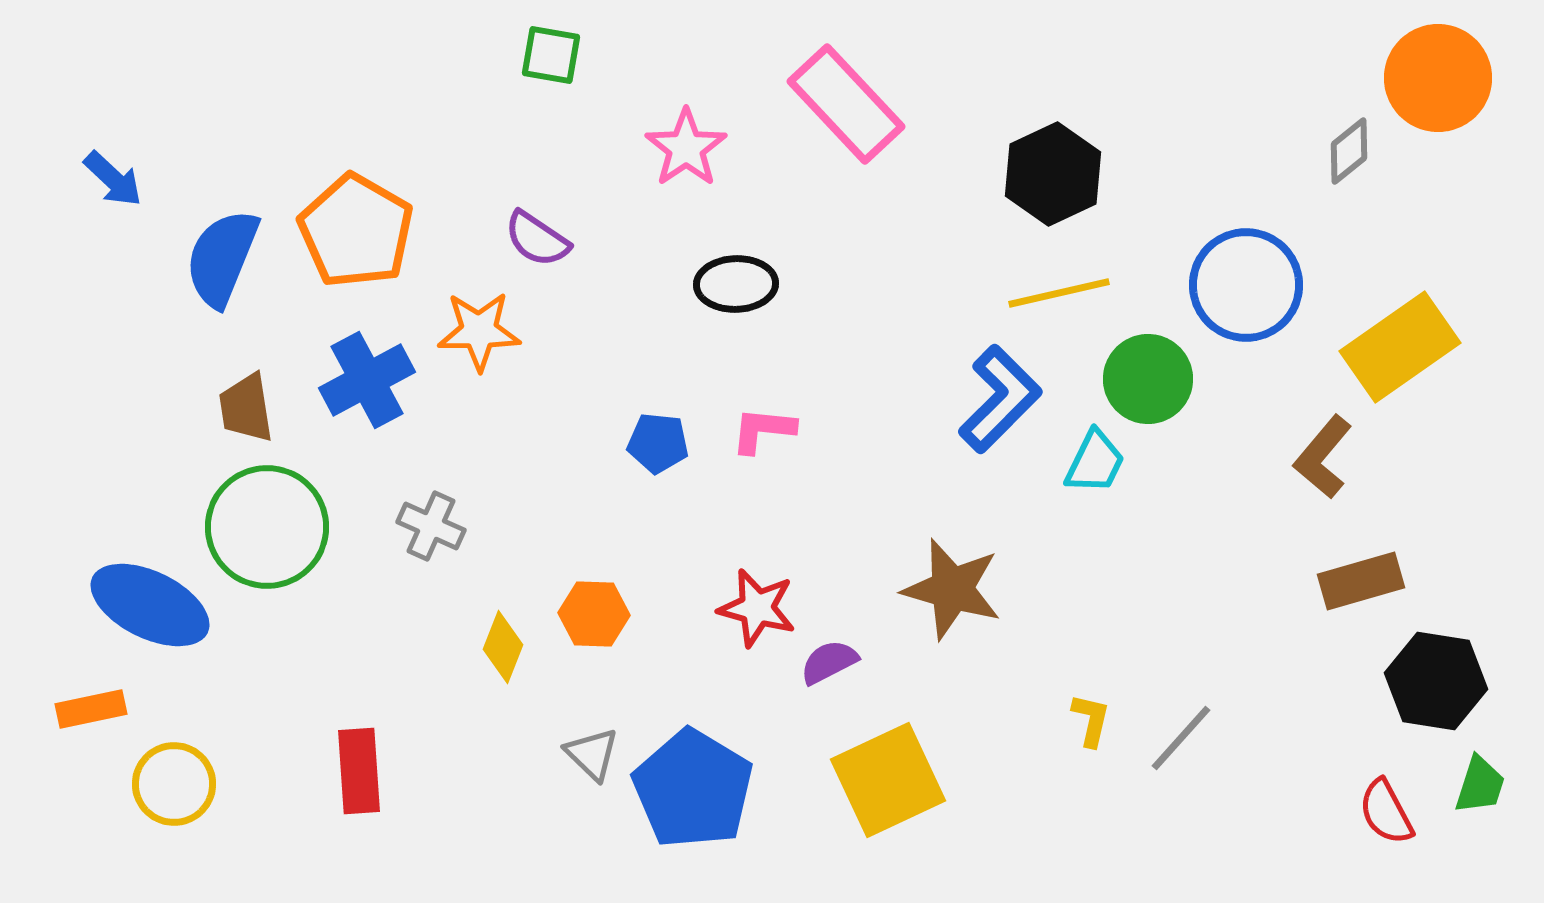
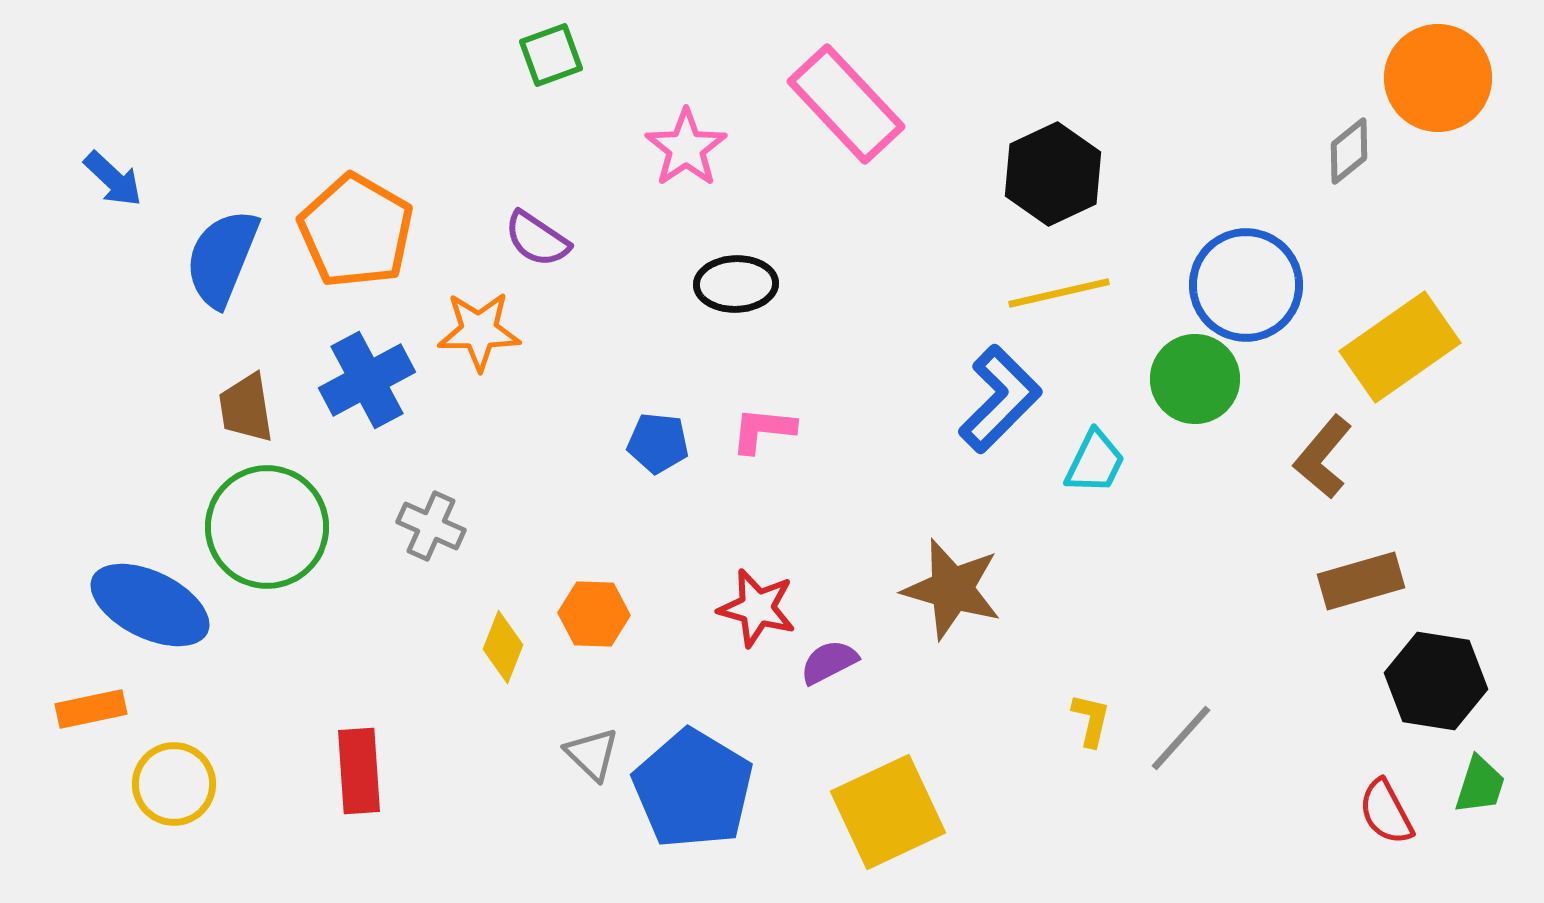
green square at (551, 55): rotated 30 degrees counterclockwise
green circle at (1148, 379): moved 47 px right
yellow square at (888, 780): moved 32 px down
